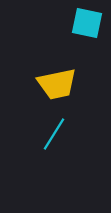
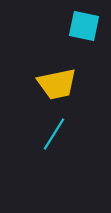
cyan square: moved 3 px left, 3 px down
